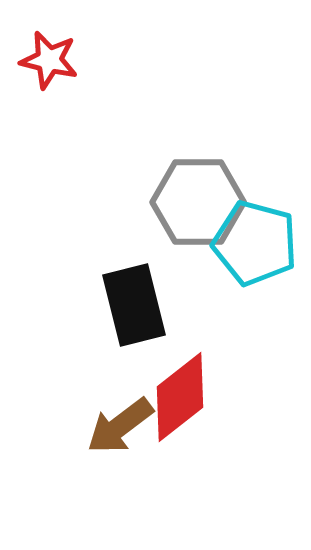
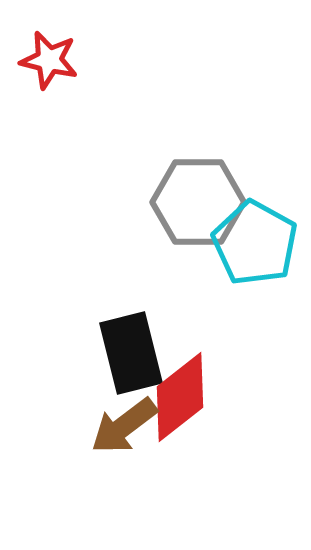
cyan pentagon: rotated 14 degrees clockwise
black rectangle: moved 3 px left, 48 px down
brown arrow: moved 4 px right
